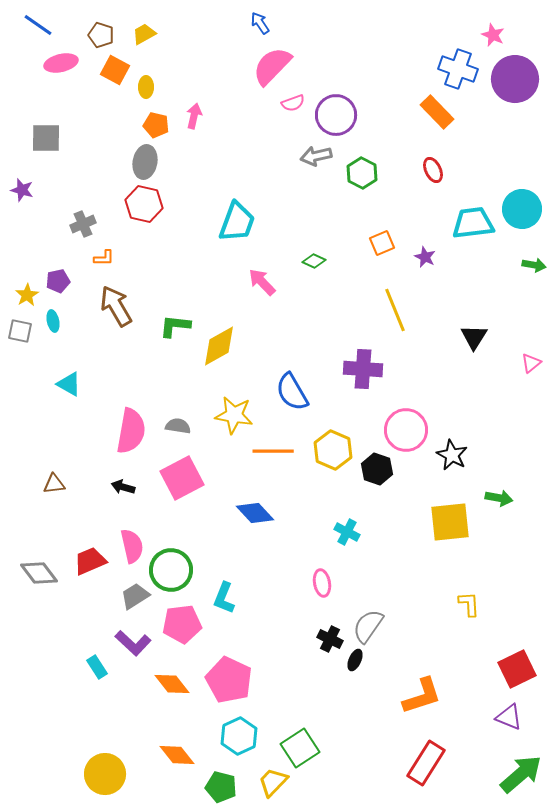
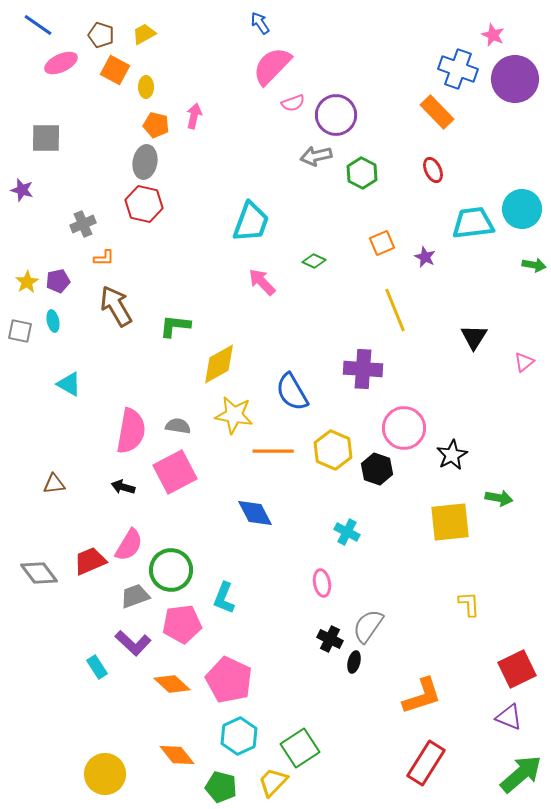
pink ellipse at (61, 63): rotated 12 degrees counterclockwise
cyan trapezoid at (237, 222): moved 14 px right
yellow star at (27, 295): moved 13 px up
yellow diamond at (219, 346): moved 18 px down
pink triangle at (531, 363): moved 7 px left, 1 px up
pink circle at (406, 430): moved 2 px left, 2 px up
black star at (452, 455): rotated 16 degrees clockwise
pink square at (182, 478): moved 7 px left, 6 px up
blue diamond at (255, 513): rotated 15 degrees clockwise
pink semicircle at (132, 546): moved 3 px left, 1 px up; rotated 44 degrees clockwise
gray trapezoid at (135, 596): rotated 12 degrees clockwise
black ellipse at (355, 660): moved 1 px left, 2 px down; rotated 10 degrees counterclockwise
orange diamond at (172, 684): rotated 9 degrees counterclockwise
